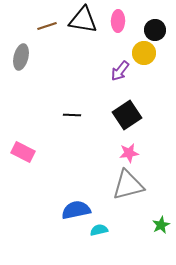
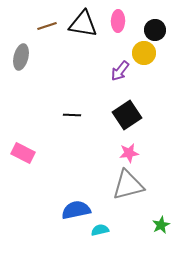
black triangle: moved 4 px down
pink rectangle: moved 1 px down
cyan semicircle: moved 1 px right
